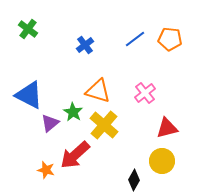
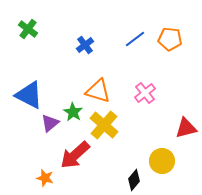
red triangle: moved 19 px right
orange star: moved 1 px left, 8 px down
black diamond: rotated 10 degrees clockwise
